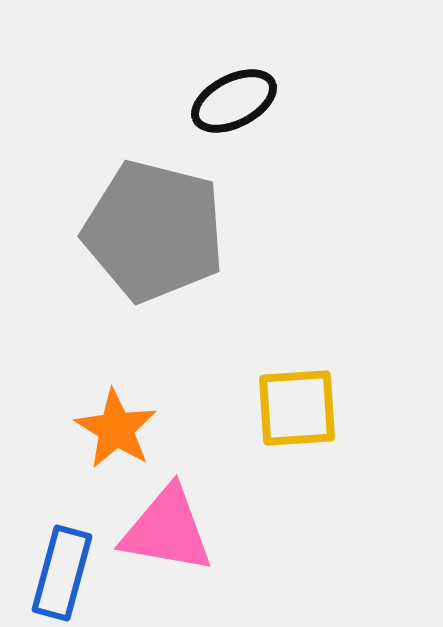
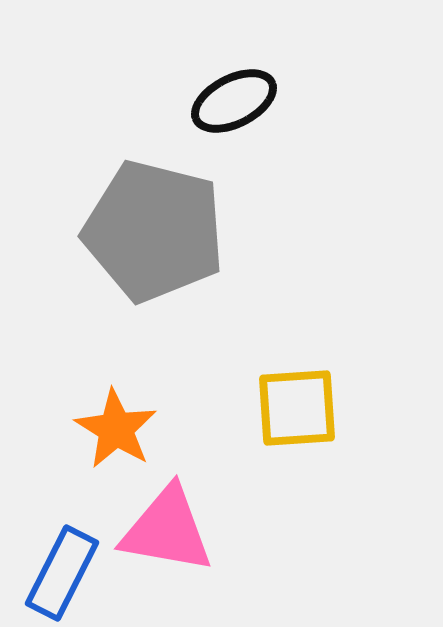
blue rectangle: rotated 12 degrees clockwise
